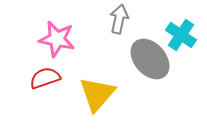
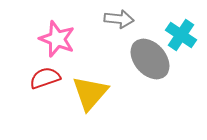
gray arrow: rotated 84 degrees clockwise
pink star: rotated 9 degrees clockwise
yellow triangle: moved 7 px left, 1 px up
